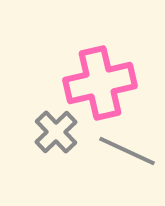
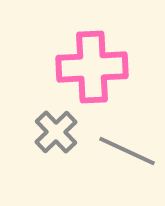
pink cross: moved 8 px left, 16 px up; rotated 10 degrees clockwise
